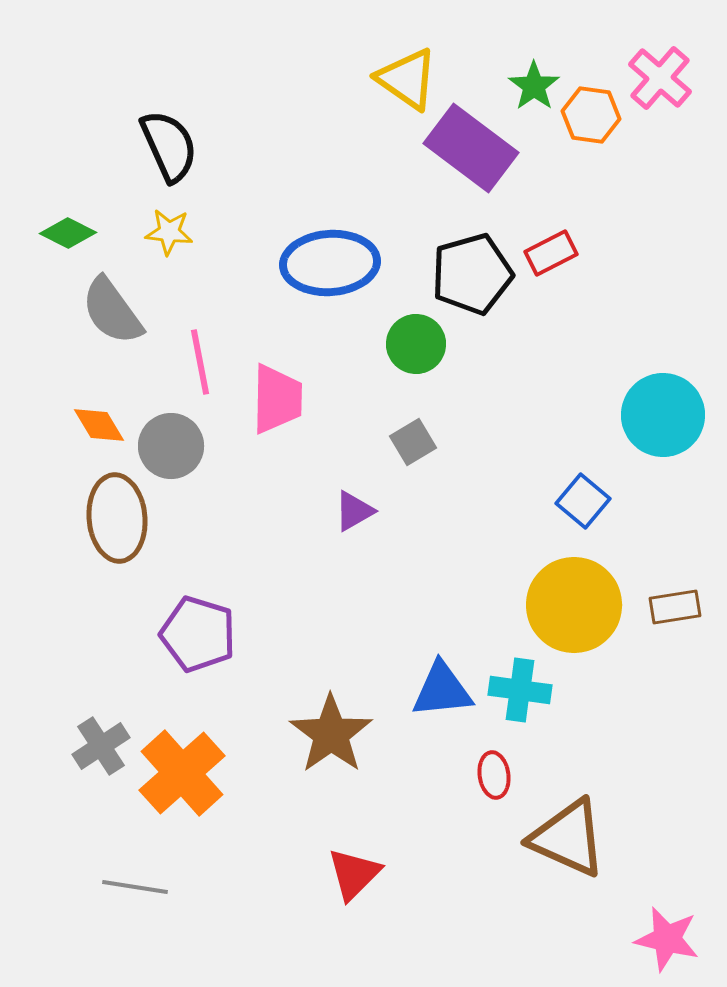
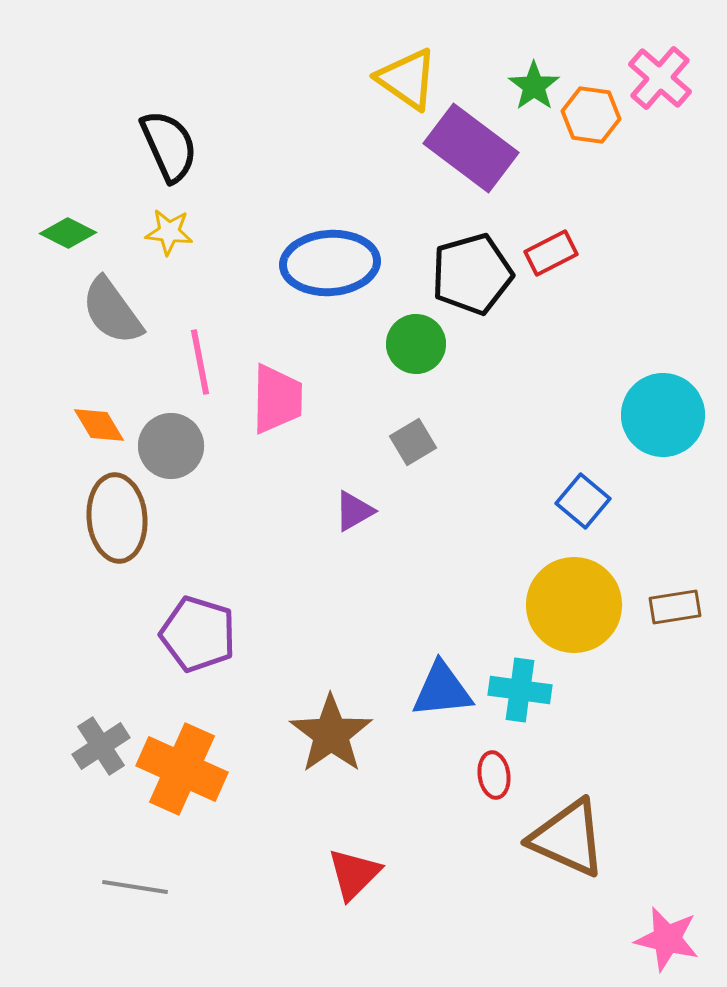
orange cross: moved 4 px up; rotated 24 degrees counterclockwise
